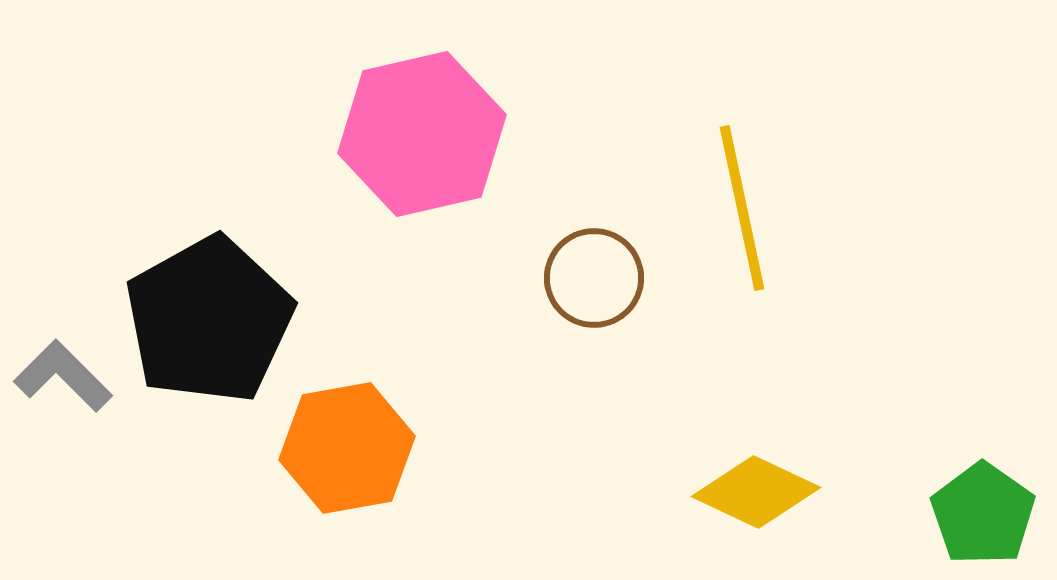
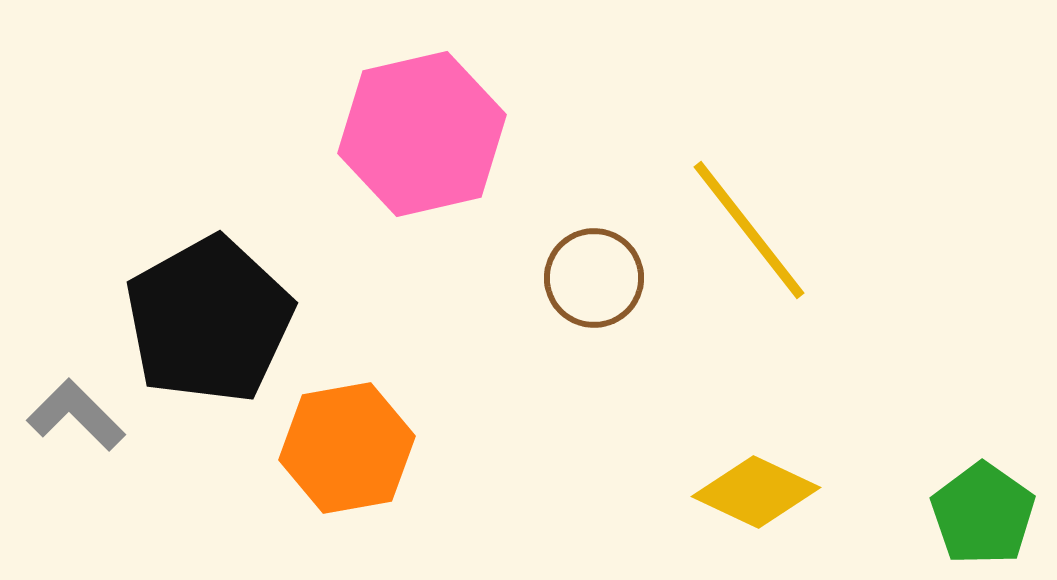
yellow line: moved 7 px right, 22 px down; rotated 26 degrees counterclockwise
gray L-shape: moved 13 px right, 39 px down
